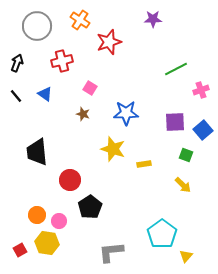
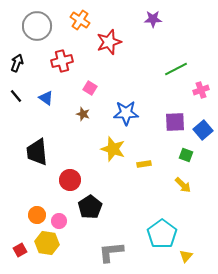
blue triangle: moved 1 px right, 4 px down
